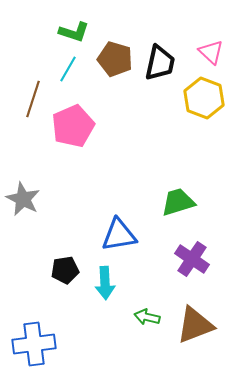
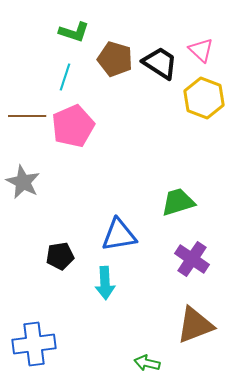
pink triangle: moved 10 px left, 2 px up
black trapezoid: rotated 69 degrees counterclockwise
cyan line: moved 3 px left, 8 px down; rotated 12 degrees counterclockwise
brown line: moved 6 px left, 17 px down; rotated 72 degrees clockwise
gray star: moved 17 px up
black pentagon: moved 5 px left, 14 px up
green arrow: moved 46 px down
